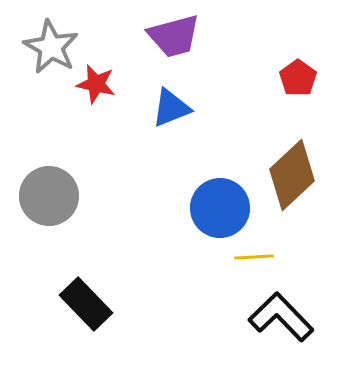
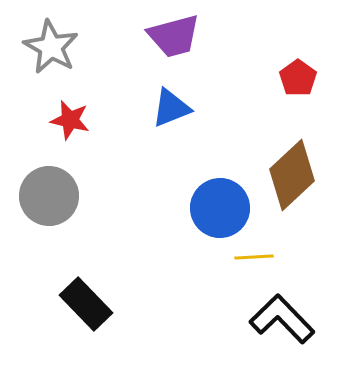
red star: moved 26 px left, 36 px down
black L-shape: moved 1 px right, 2 px down
